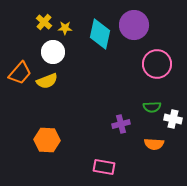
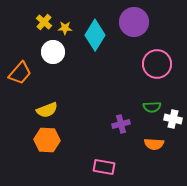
purple circle: moved 3 px up
cyan diamond: moved 5 px left, 1 px down; rotated 20 degrees clockwise
yellow semicircle: moved 29 px down
